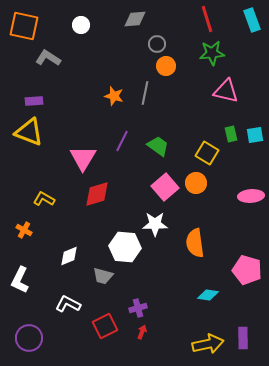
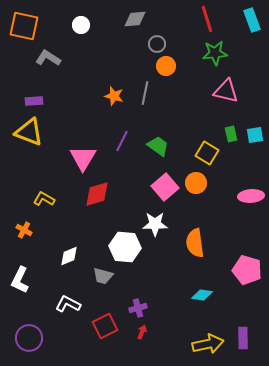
green star at (212, 53): moved 3 px right
cyan diamond at (208, 295): moved 6 px left
